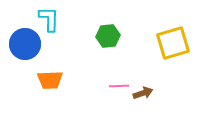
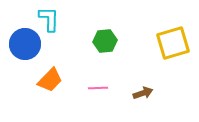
green hexagon: moved 3 px left, 5 px down
orange trapezoid: rotated 44 degrees counterclockwise
pink line: moved 21 px left, 2 px down
